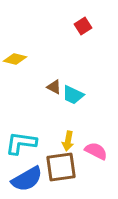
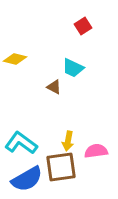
cyan trapezoid: moved 27 px up
cyan L-shape: rotated 28 degrees clockwise
pink semicircle: rotated 35 degrees counterclockwise
